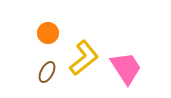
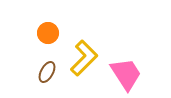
yellow L-shape: rotated 6 degrees counterclockwise
pink trapezoid: moved 6 px down
